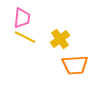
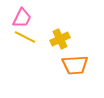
pink trapezoid: rotated 20 degrees clockwise
yellow cross: rotated 12 degrees clockwise
